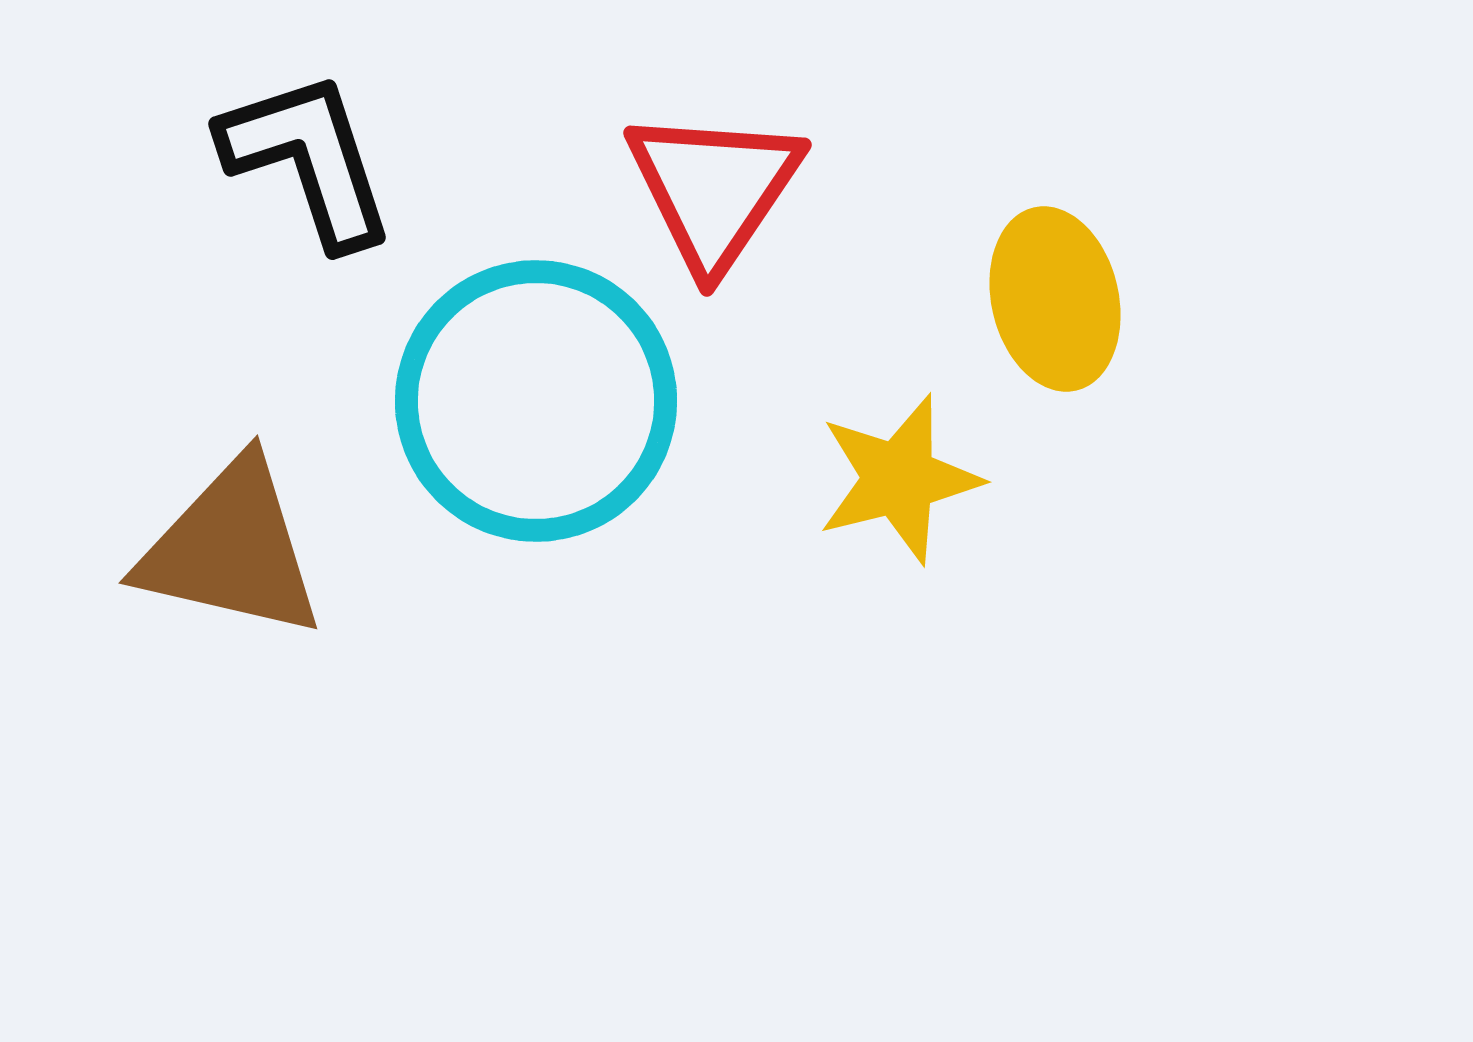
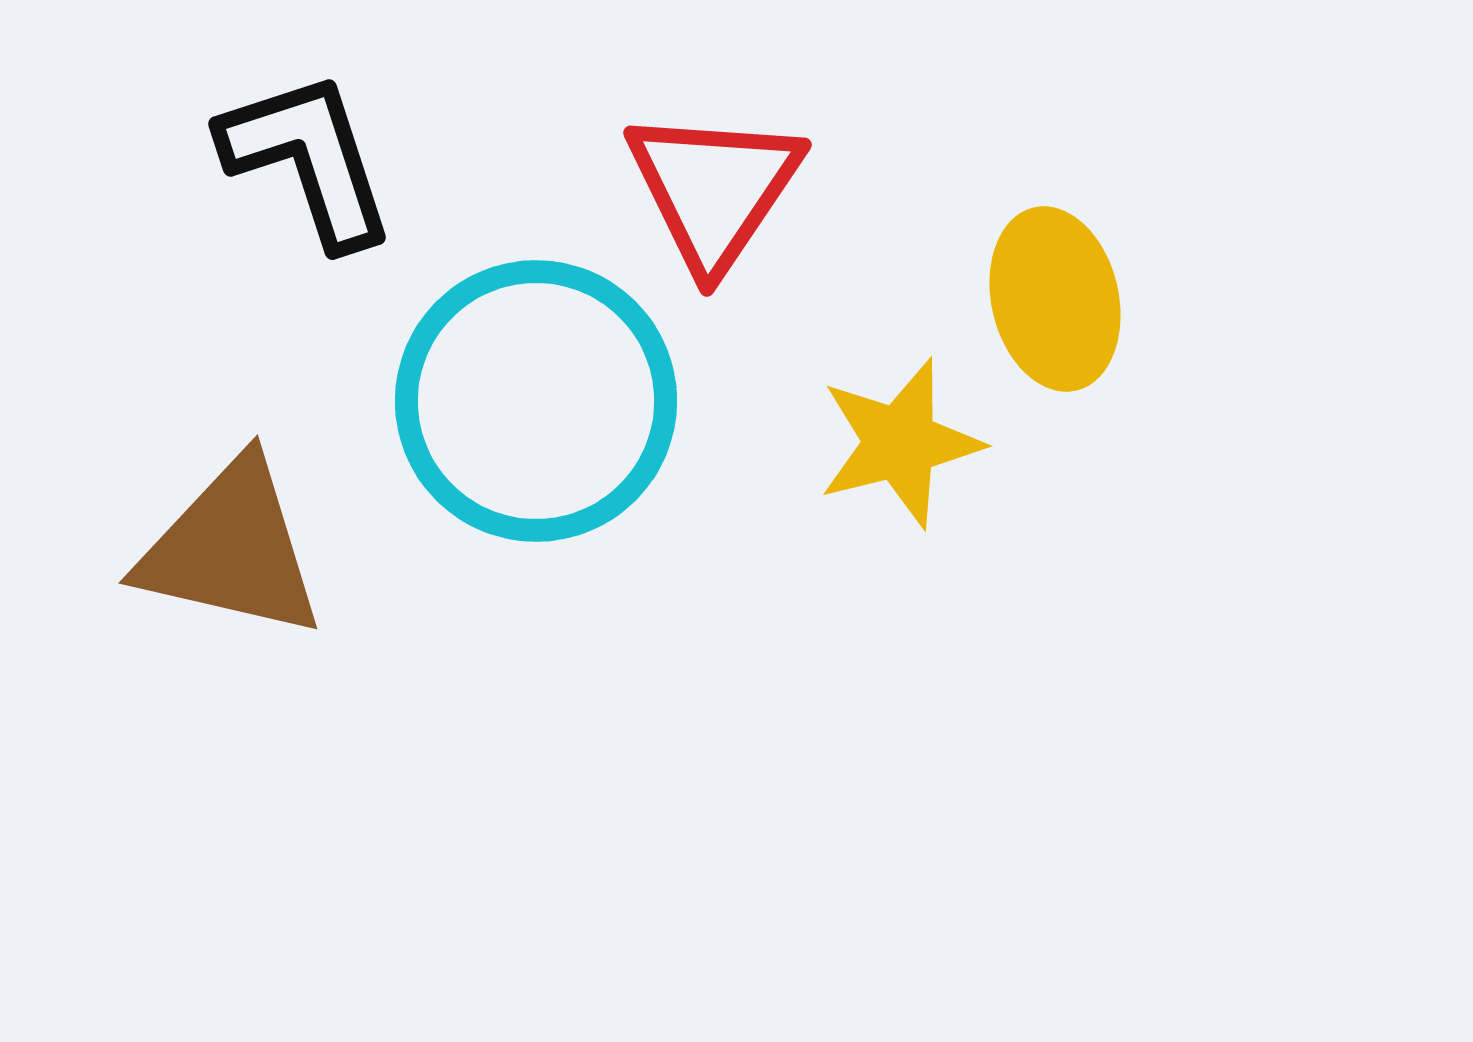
yellow star: moved 1 px right, 36 px up
